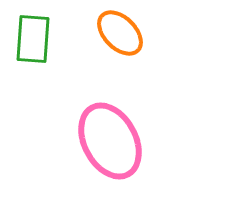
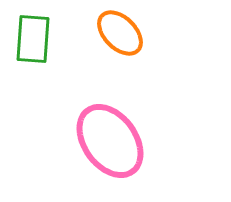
pink ellipse: rotated 8 degrees counterclockwise
